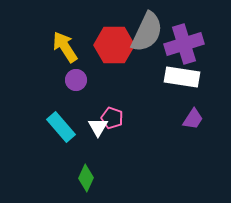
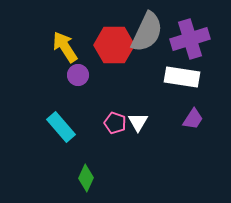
purple cross: moved 6 px right, 5 px up
purple circle: moved 2 px right, 5 px up
pink pentagon: moved 3 px right, 5 px down
white triangle: moved 40 px right, 5 px up
